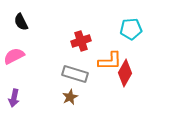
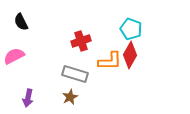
cyan pentagon: rotated 25 degrees clockwise
red diamond: moved 5 px right, 18 px up
purple arrow: moved 14 px right
